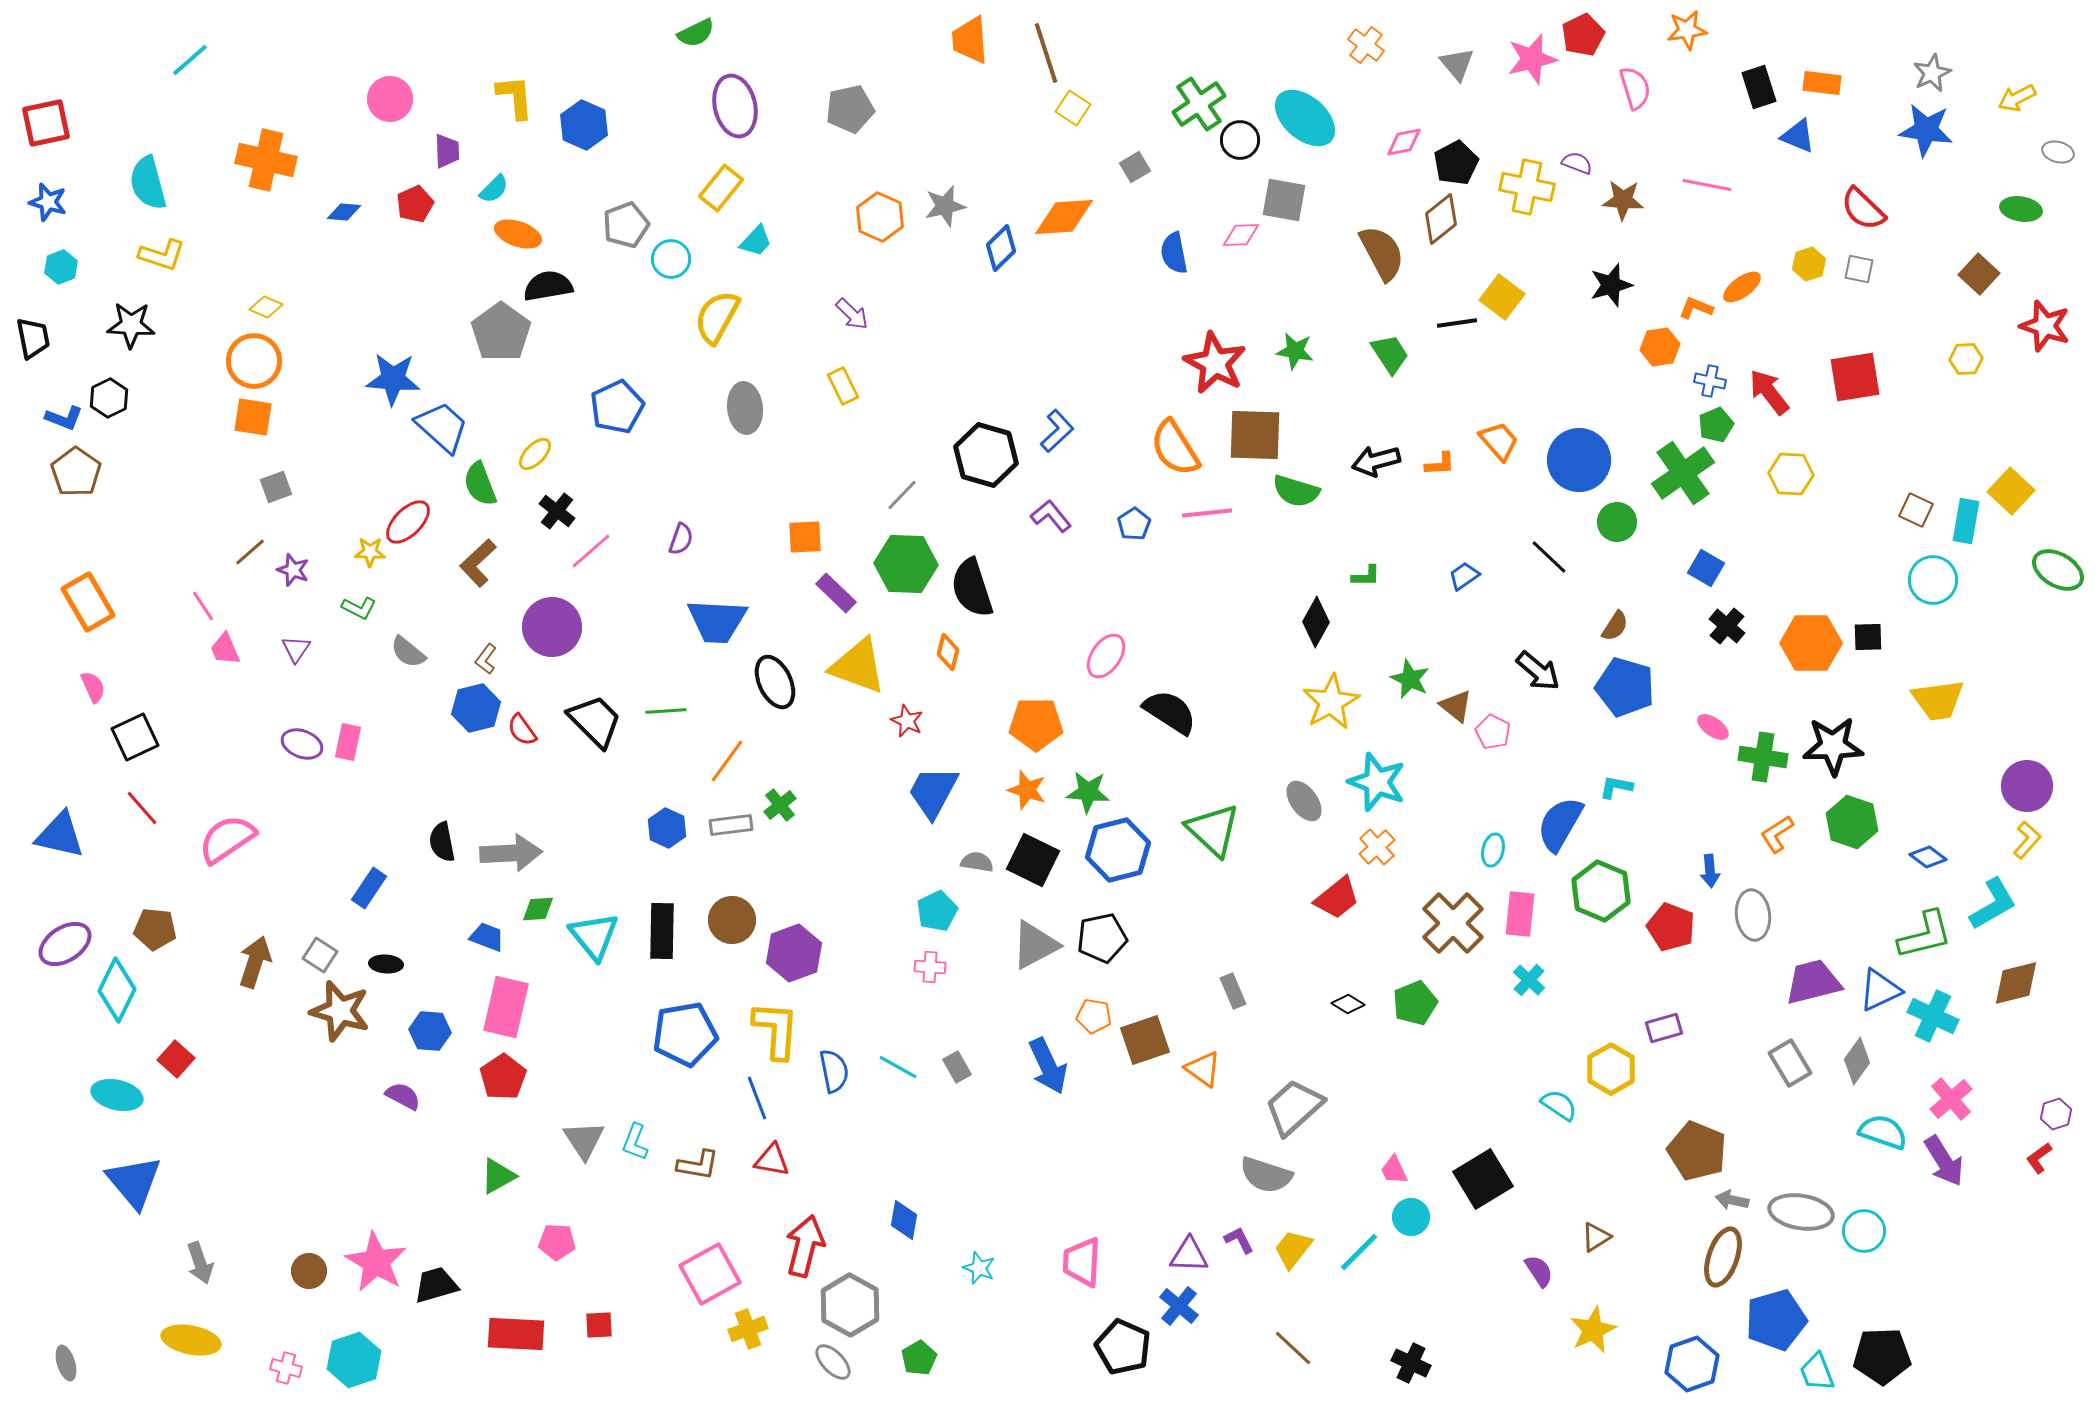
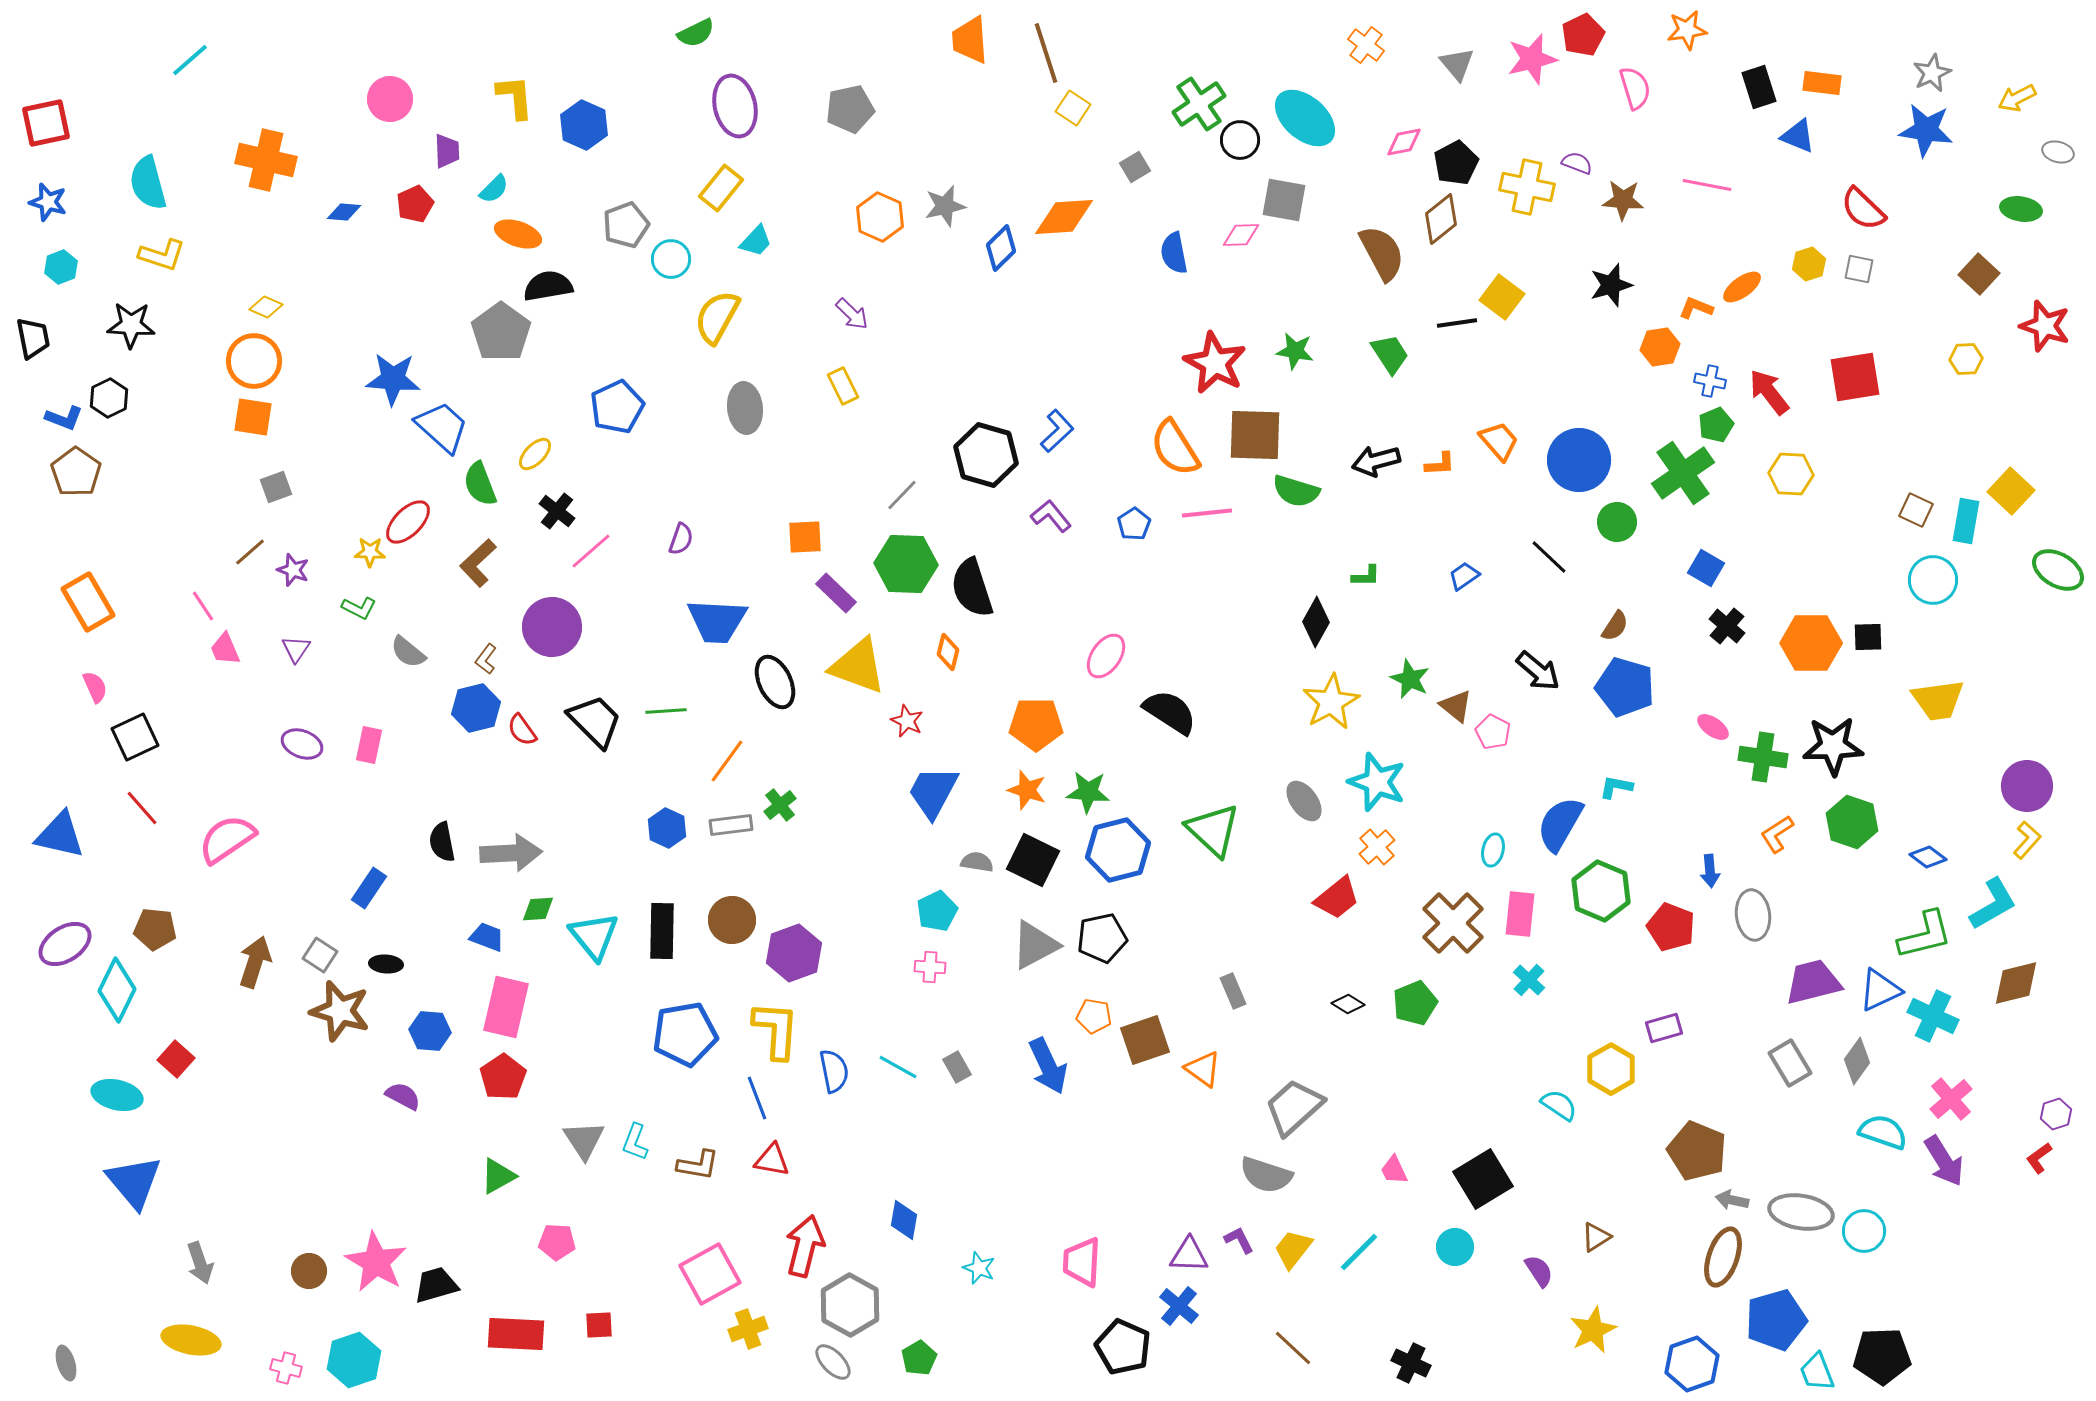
pink semicircle at (93, 687): moved 2 px right
pink rectangle at (348, 742): moved 21 px right, 3 px down
cyan circle at (1411, 1217): moved 44 px right, 30 px down
